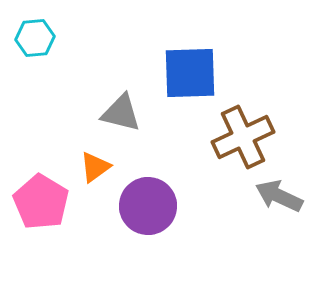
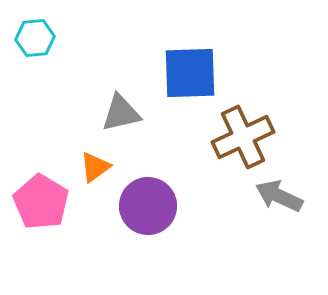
gray triangle: rotated 27 degrees counterclockwise
